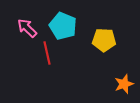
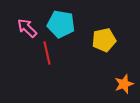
cyan pentagon: moved 2 px left, 2 px up; rotated 12 degrees counterclockwise
yellow pentagon: rotated 15 degrees counterclockwise
